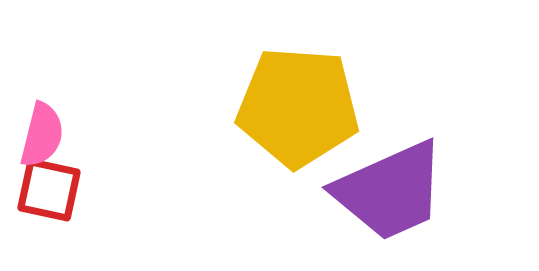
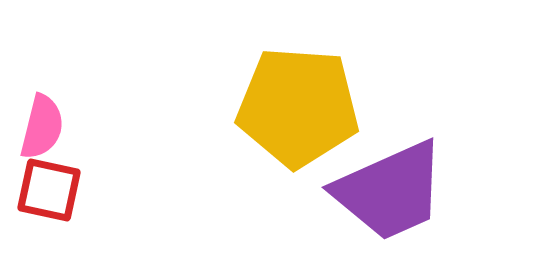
pink semicircle: moved 8 px up
